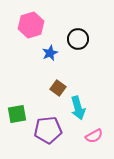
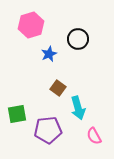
blue star: moved 1 px left, 1 px down
pink semicircle: rotated 90 degrees clockwise
